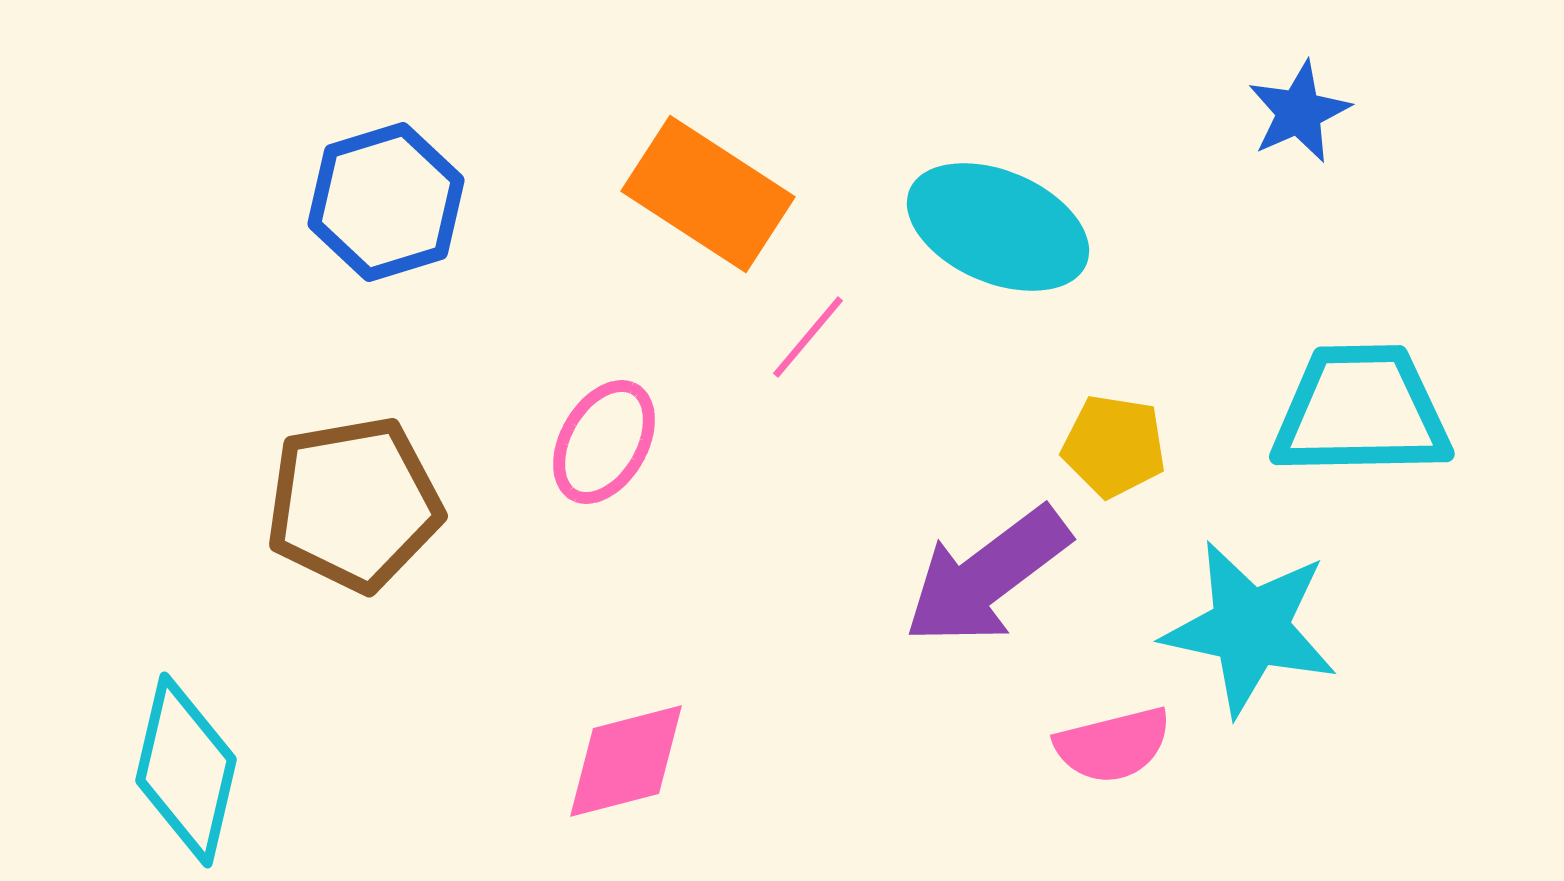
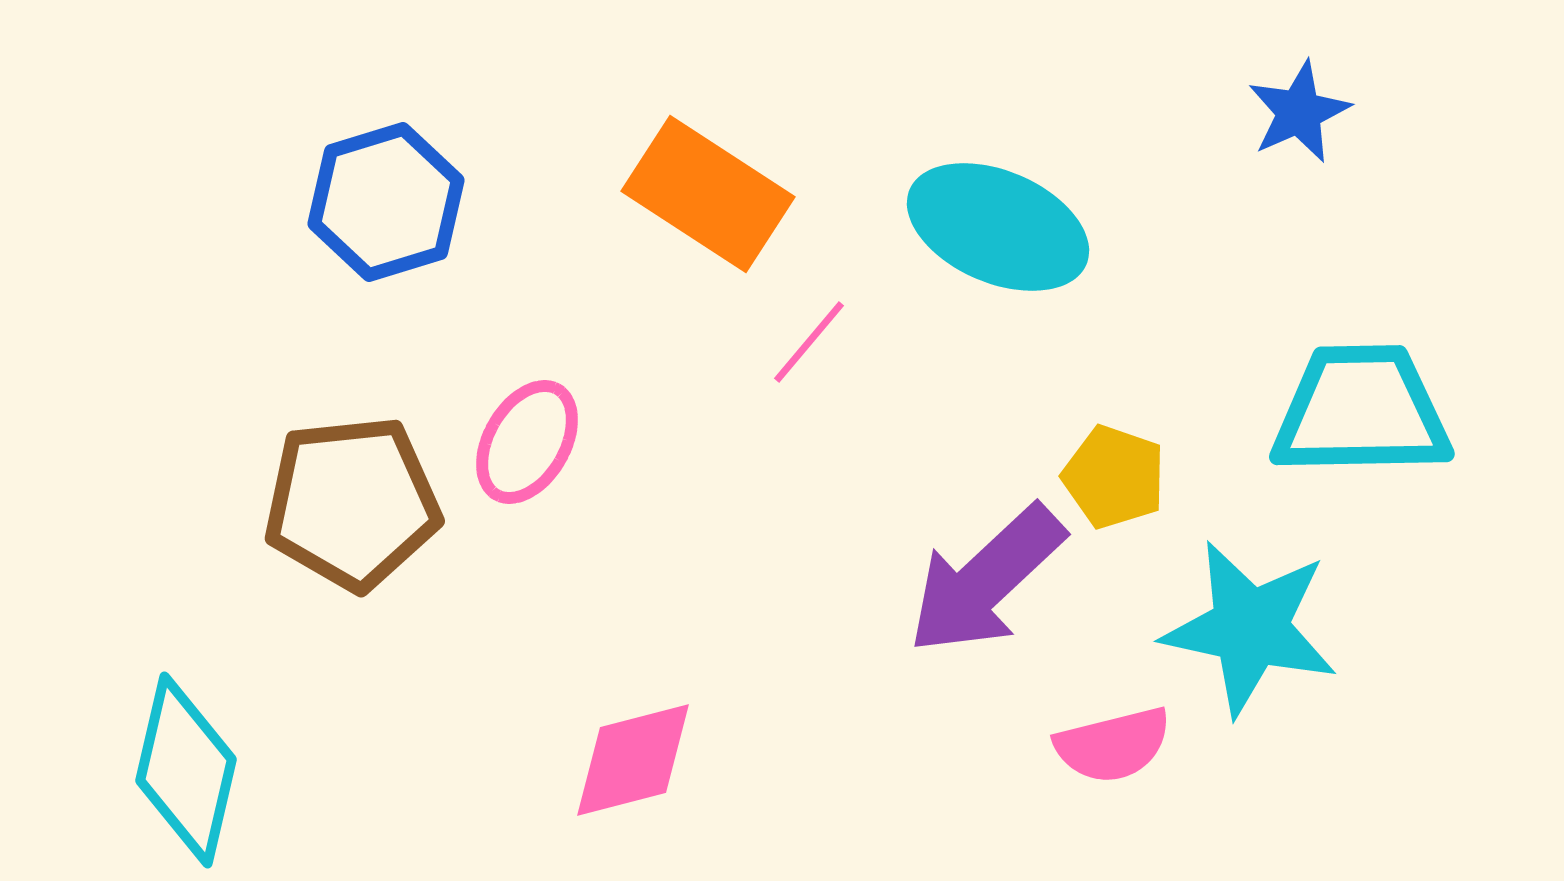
pink line: moved 1 px right, 5 px down
pink ellipse: moved 77 px left
yellow pentagon: moved 31 px down; rotated 10 degrees clockwise
brown pentagon: moved 2 px left, 1 px up; rotated 4 degrees clockwise
purple arrow: moved 1 px left, 4 px down; rotated 6 degrees counterclockwise
pink diamond: moved 7 px right, 1 px up
